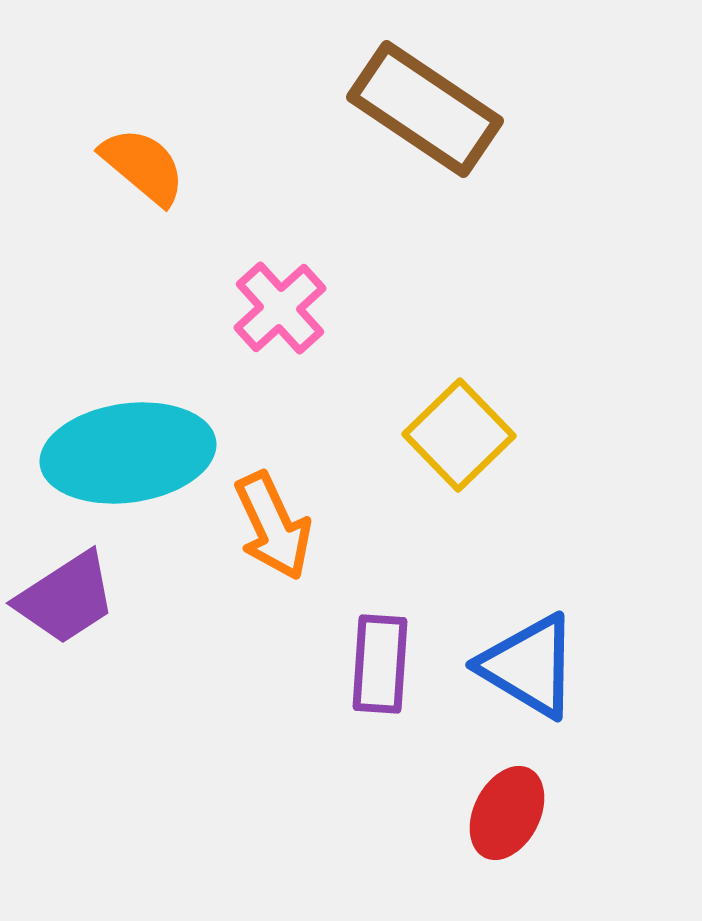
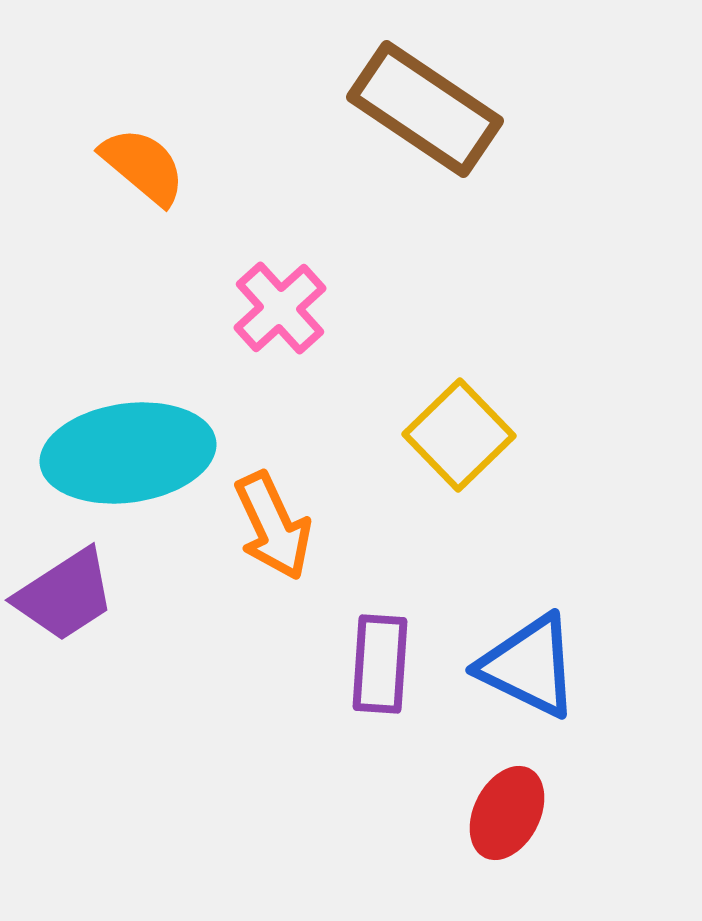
purple trapezoid: moved 1 px left, 3 px up
blue triangle: rotated 5 degrees counterclockwise
